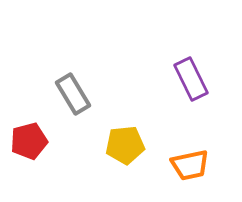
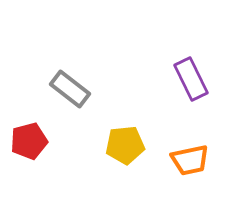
gray rectangle: moved 3 px left, 5 px up; rotated 21 degrees counterclockwise
orange trapezoid: moved 5 px up
